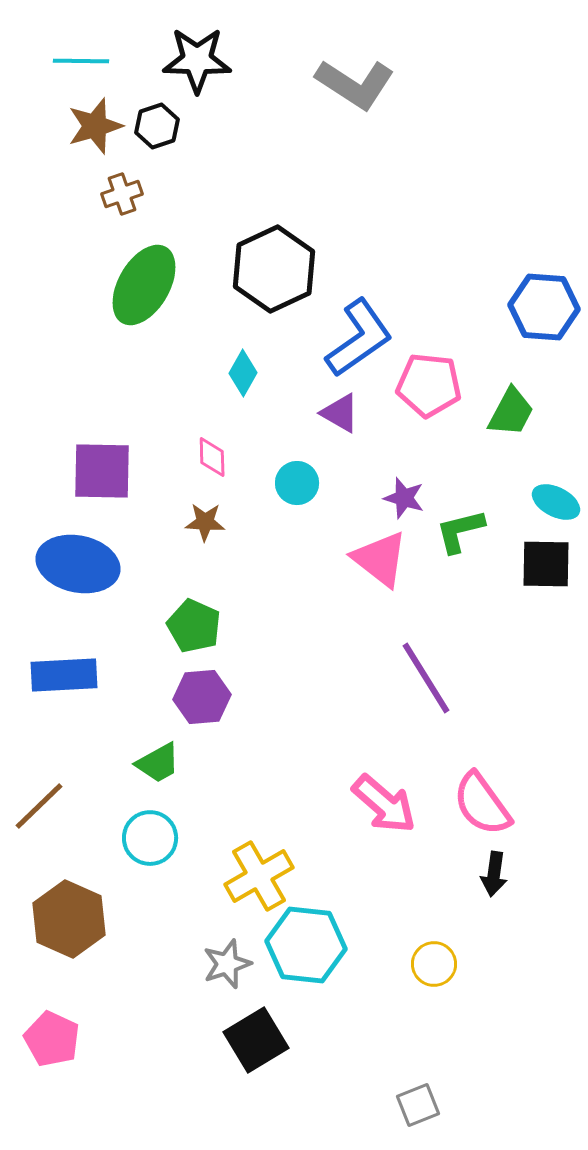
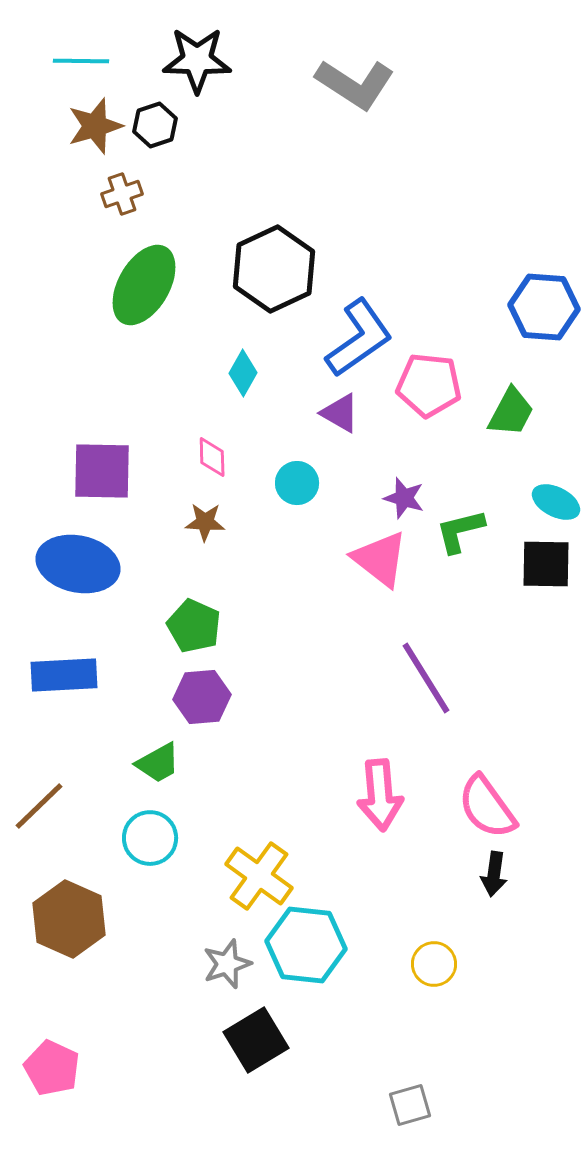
black hexagon at (157, 126): moved 2 px left, 1 px up
pink arrow at (384, 804): moved 4 px left, 9 px up; rotated 44 degrees clockwise
pink semicircle at (482, 804): moved 5 px right, 3 px down
yellow cross at (259, 876): rotated 24 degrees counterclockwise
pink pentagon at (52, 1039): moved 29 px down
gray square at (418, 1105): moved 8 px left; rotated 6 degrees clockwise
